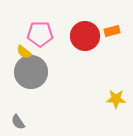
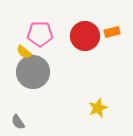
orange rectangle: moved 1 px down
gray circle: moved 2 px right
yellow star: moved 18 px left, 9 px down; rotated 24 degrees counterclockwise
